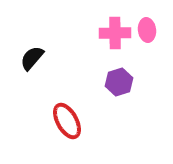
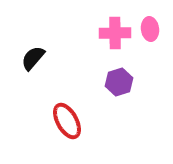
pink ellipse: moved 3 px right, 1 px up
black semicircle: moved 1 px right
